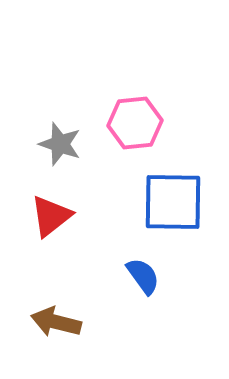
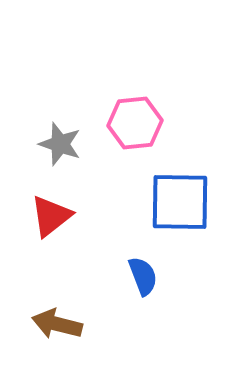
blue square: moved 7 px right
blue semicircle: rotated 15 degrees clockwise
brown arrow: moved 1 px right, 2 px down
